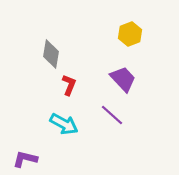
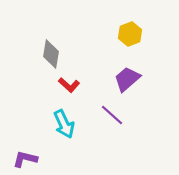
purple trapezoid: moved 4 px right; rotated 88 degrees counterclockwise
red L-shape: rotated 110 degrees clockwise
cyan arrow: rotated 36 degrees clockwise
